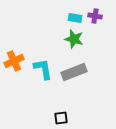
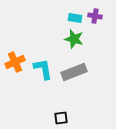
orange cross: moved 1 px right, 1 px down
